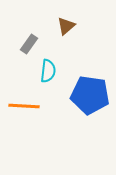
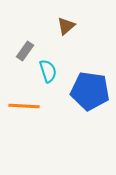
gray rectangle: moved 4 px left, 7 px down
cyan semicircle: rotated 25 degrees counterclockwise
blue pentagon: moved 4 px up
